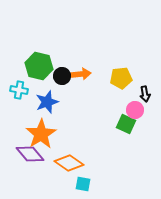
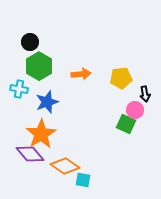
green hexagon: rotated 16 degrees clockwise
black circle: moved 32 px left, 34 px up
cyan cross: moved 1 px up
orange diamond: moved 4 px left, 3 px down
cyan square: moved 4 px up
